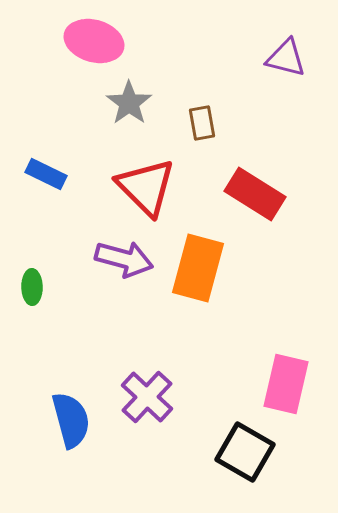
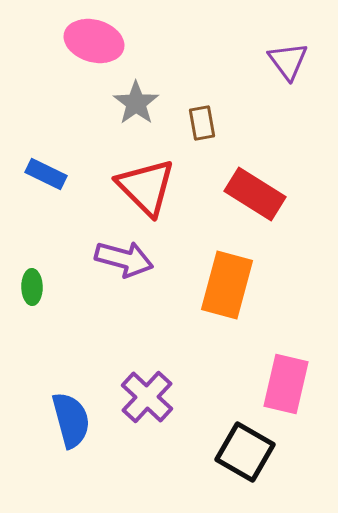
purple triangle: moved 2 px right, 3 px down; rotated 39 degrees clockwise
gray star: moved 7 px right
orange rectangle: moved 29 px right, 17 px down
